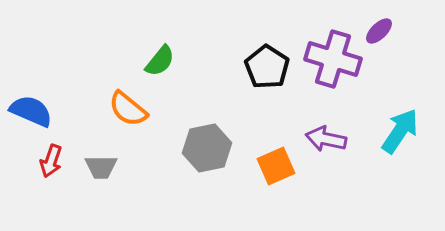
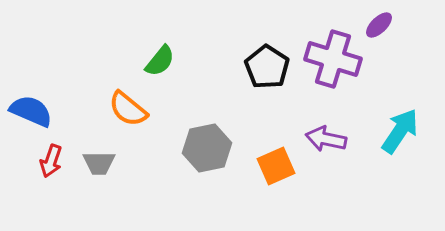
purple ellipse: moved 6 px up
gray trapezoid: moved 2 px left, 4 px up
